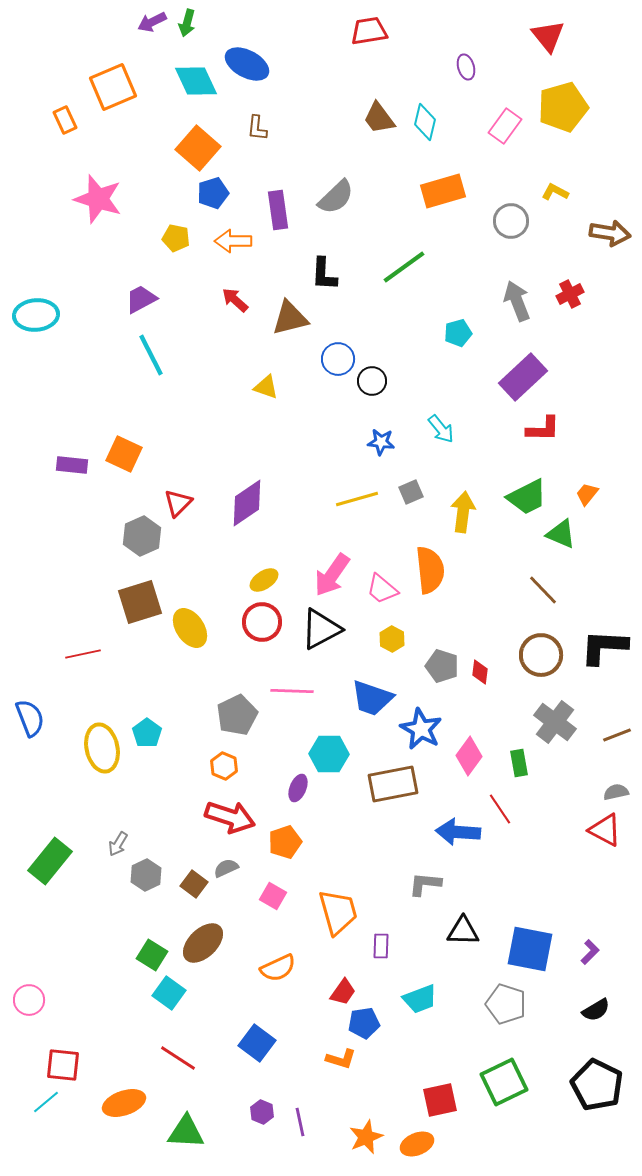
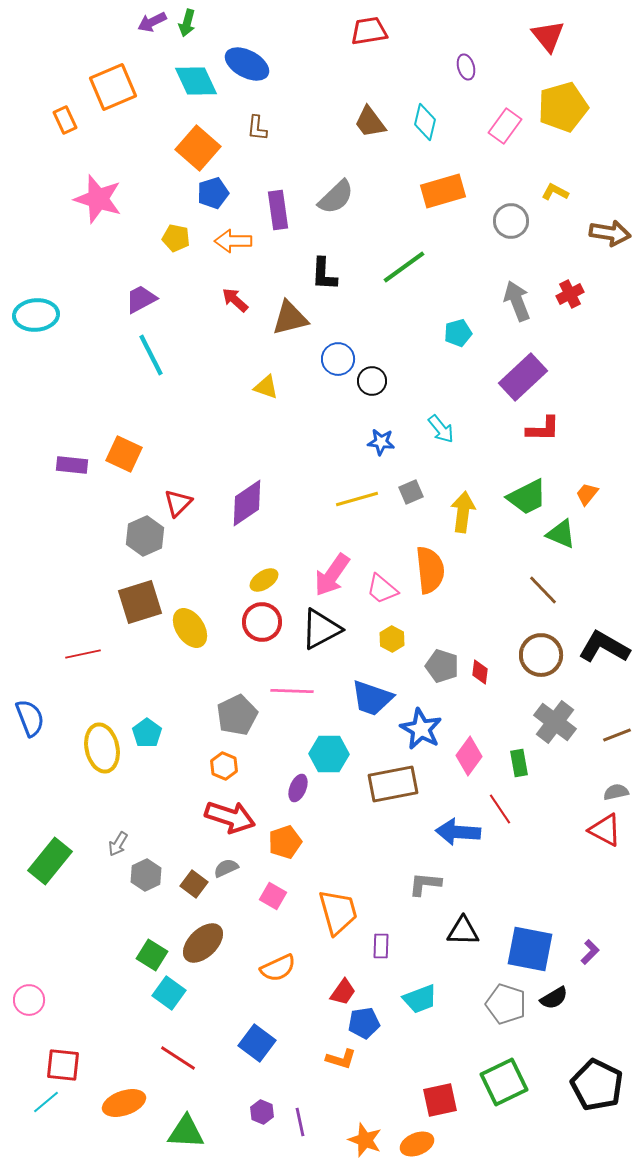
brown trapezoid at (379, 118): moved 9 px left, 4 px down
gray hexagon at (142, 536): moved 3 px right
black L-shape at (604, 647): rotated 27 degrees clockwise
black semicircle at (596, 1010): moved 42 px left, 12 px up
orange star at (366, 1137): moved 1 px left, 3 px down; rotated 28 degrees counterclockwise
